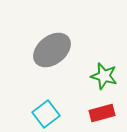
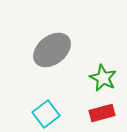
green star: moved 1 px left, 2 px down; rotated 12 degrees clockwise
